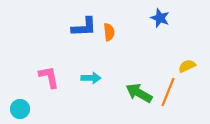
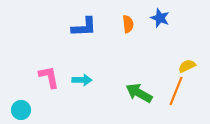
orange semicircle: moved 19 px right, 8 px up
cyan arrow: moved 9 px left, 2 px down
orange line: moved 8 px right, 1 px up
cyan circle: moved 1 px right, 1 px down
